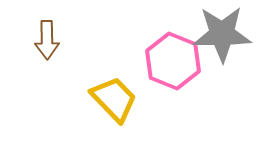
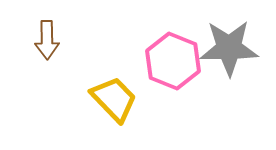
gray star: moved 7 px right, 14 px down
